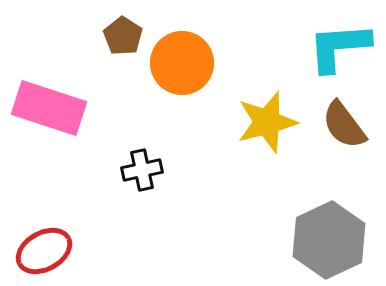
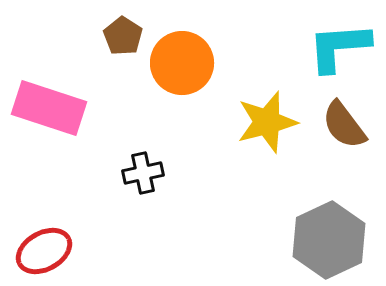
black cross: moved 1 px right, 3 px down
